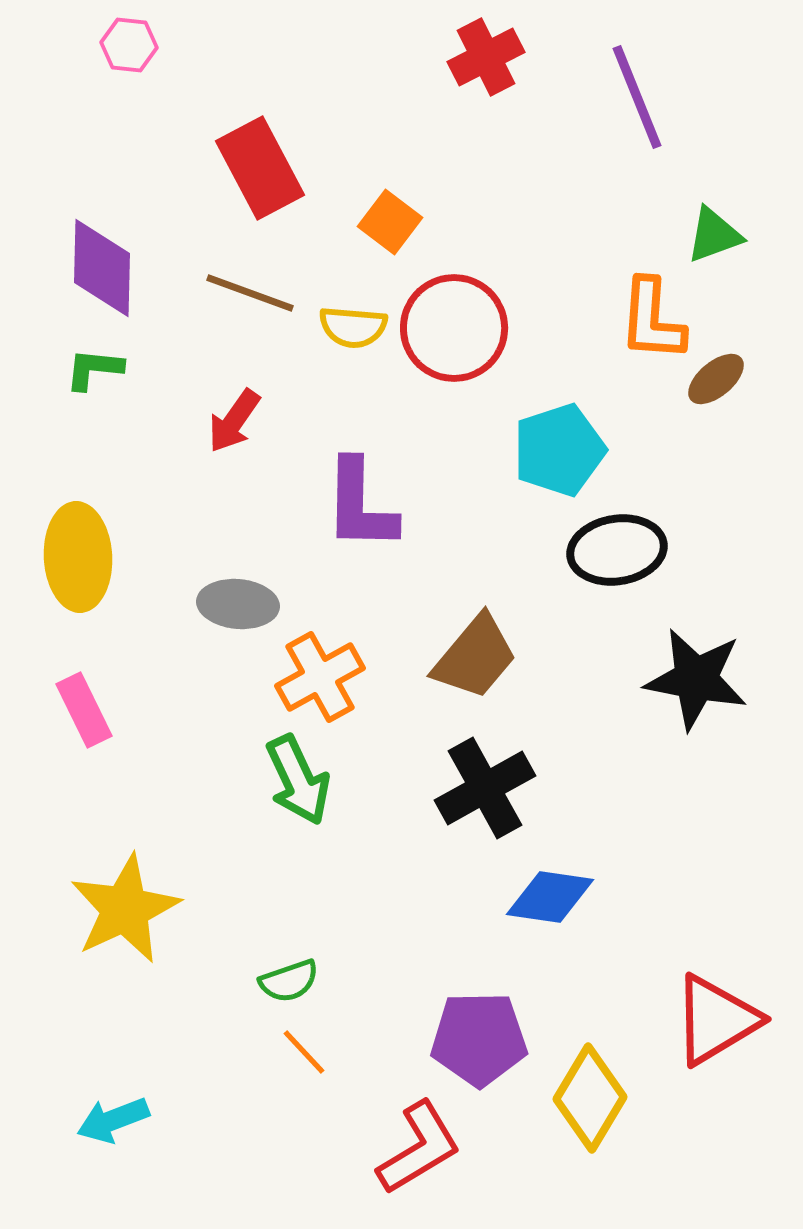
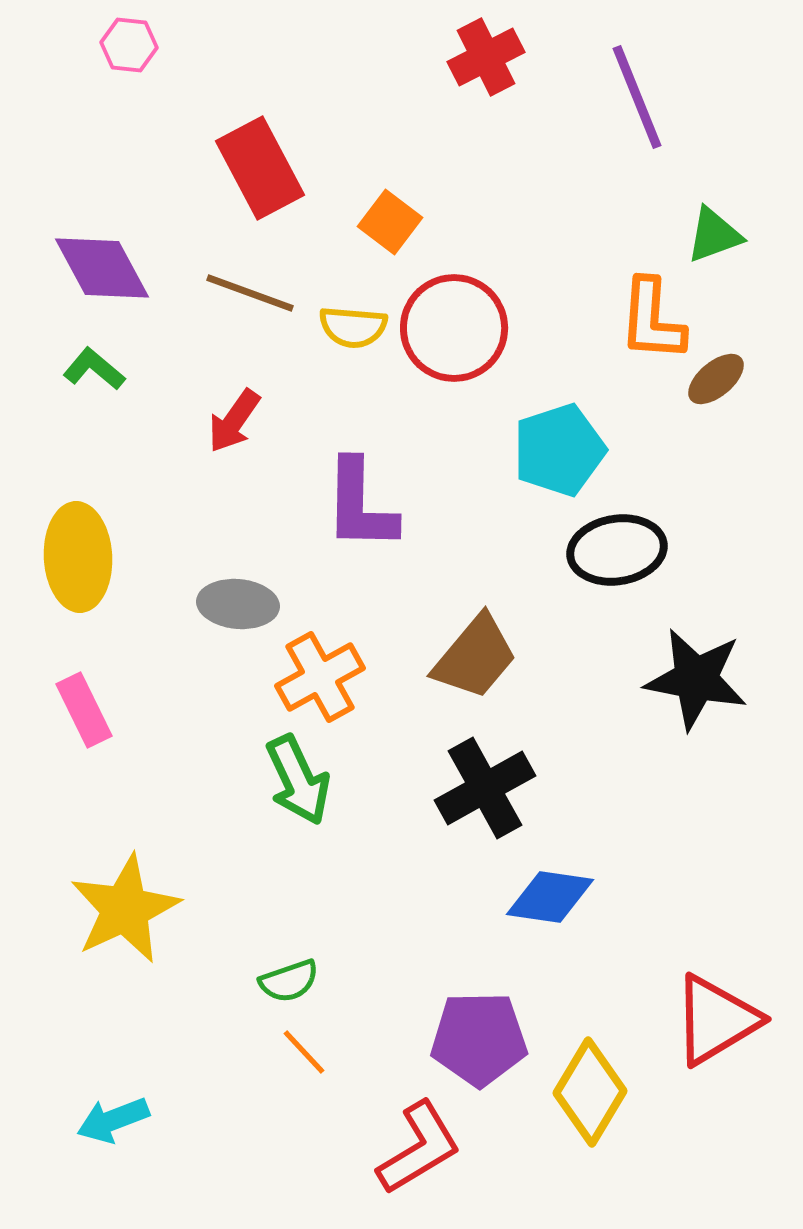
purple diamond: rotated 30 degrees counterclockwise
green L-shape: rotated 34 degrees clockwise
yellow diamond: moved 6 px up
